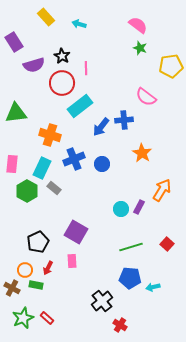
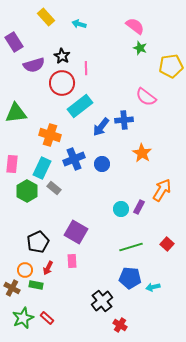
pink semicircle at (138, 25): moved 3 px left, 1 px down
